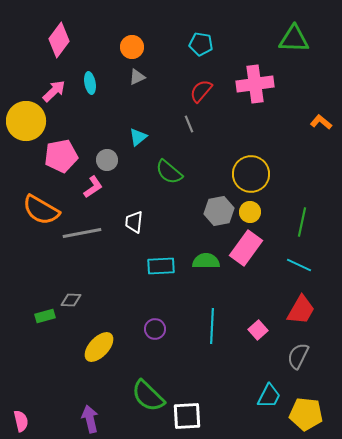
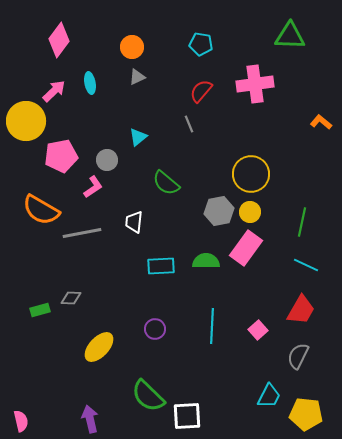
green triangle at (294, 39): moved 4 px left, 3 px up
green semicircle at (169, 172): moved 3 px left, 11 px down
cyan line at (299, 265): moved 7 px right
gray diamond at (71, 300): moved 2 px up
green rectangle at (45, 316): moved 5 px left, 6 px up
